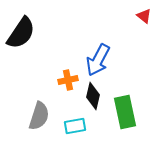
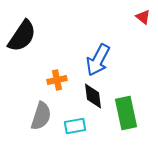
red triangle: moved 1 px left, 1 px down
black semicircle: moved 1 px right, 3 px down
orange cross: moved 11 px left
black diamond: rotated 20 degrees counterclockwise
green rectangle: moved 1 px right, 1 px down
gray semicircle: moved 2 px right
